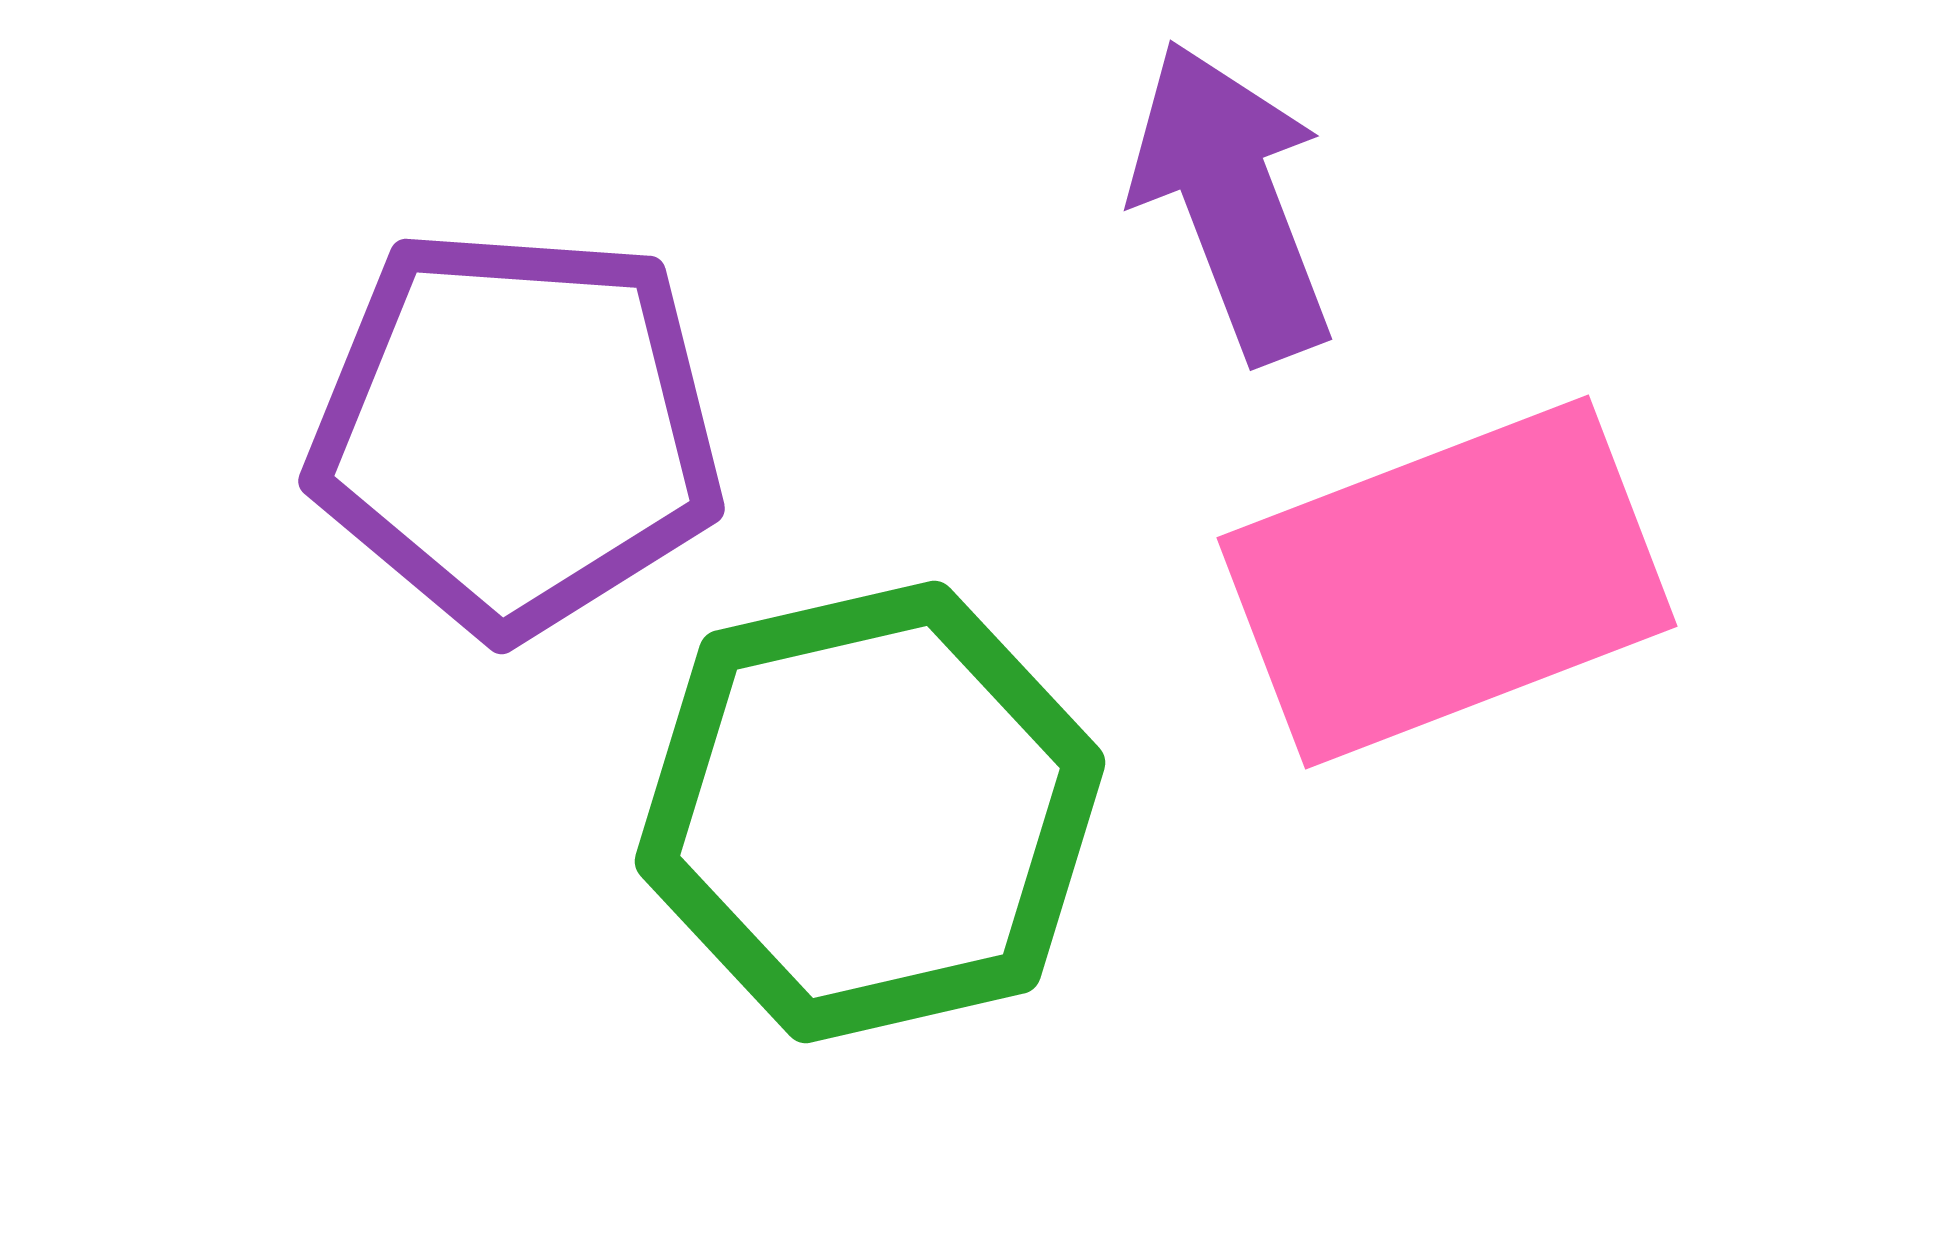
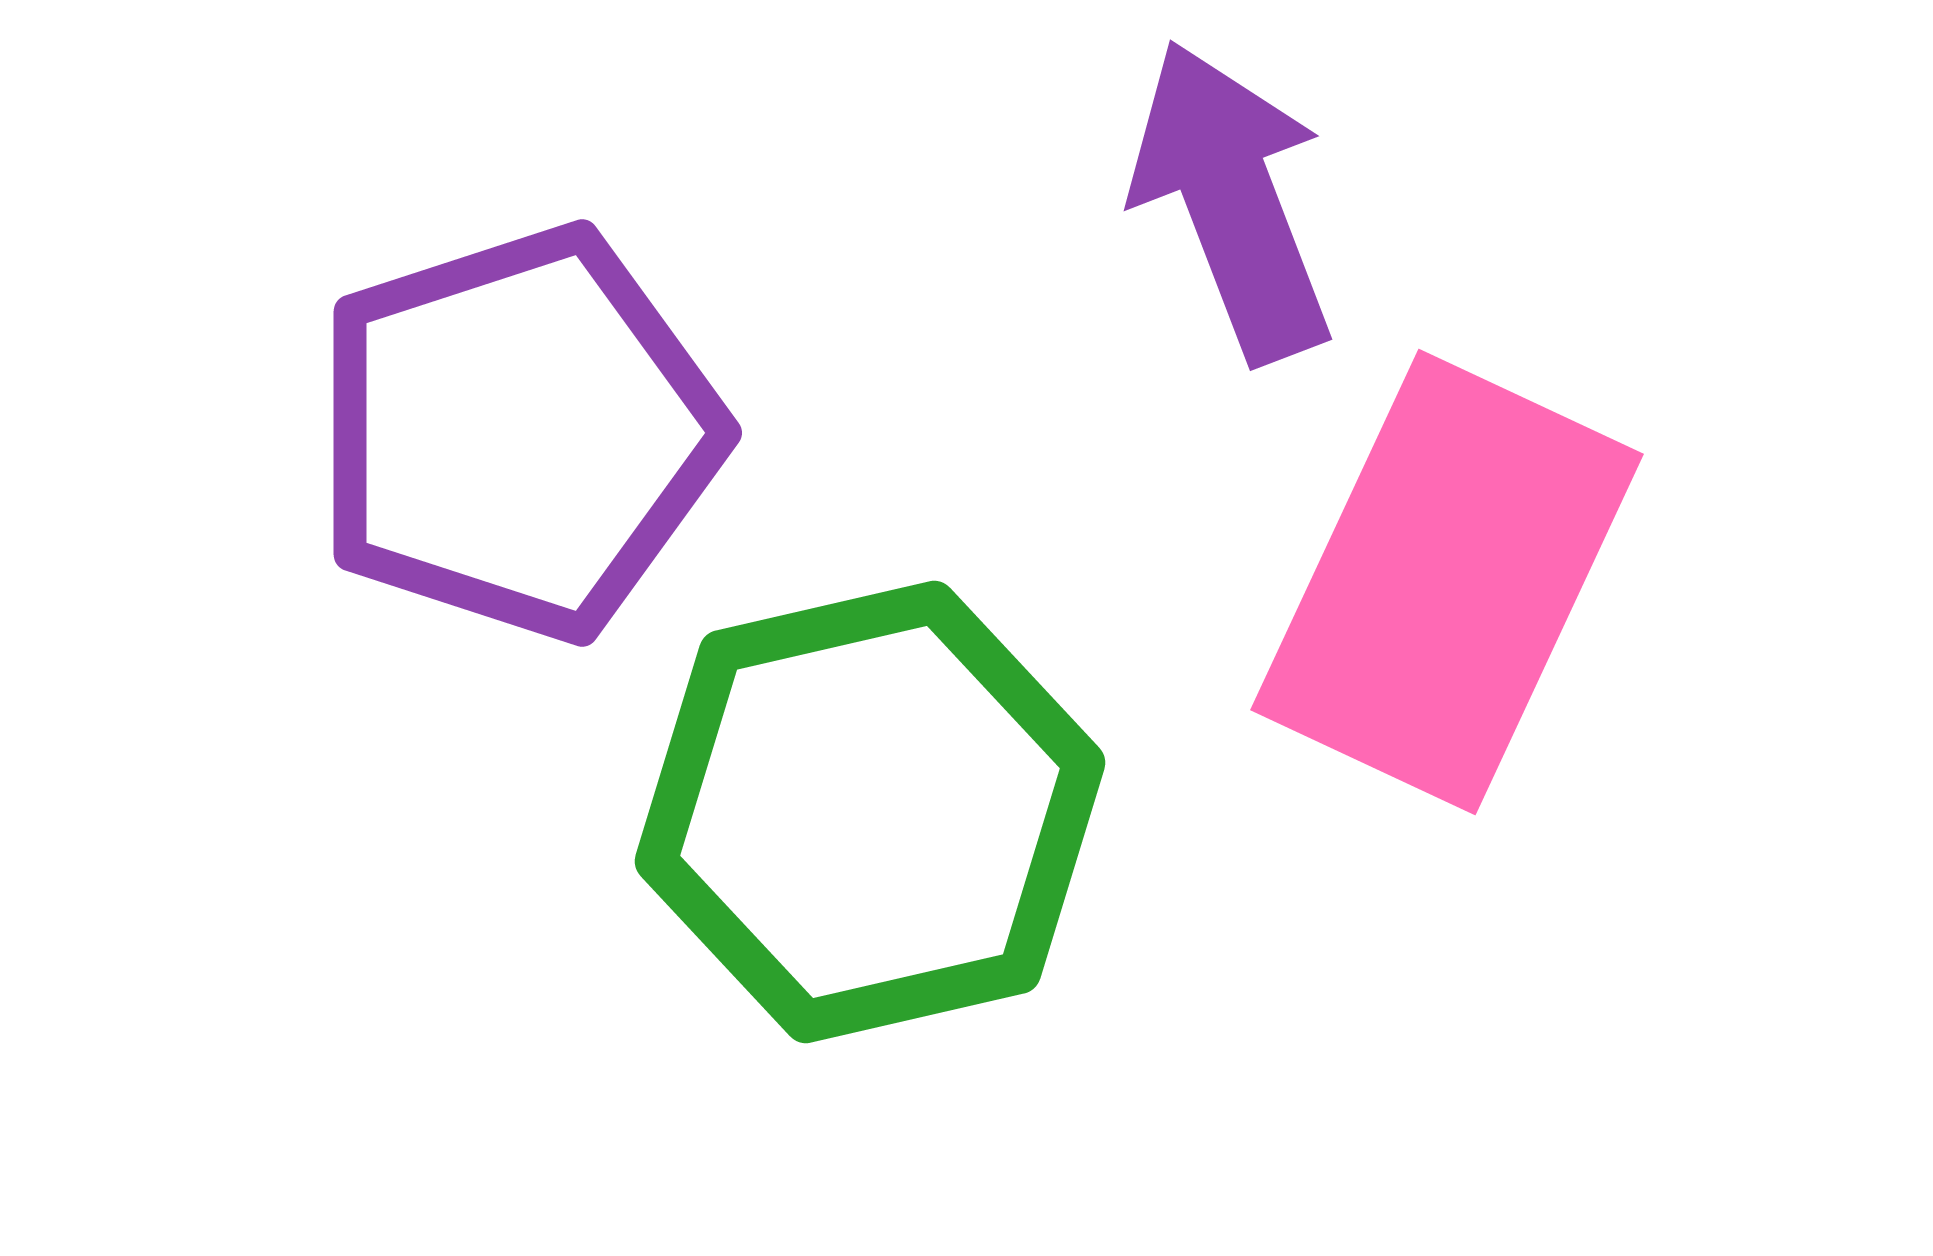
purple pentagon: moved 2 px right, 2 px down; rotated 22 degrees counterclockwise
pink rectangle: rotated 44 degrees counterclockwise
